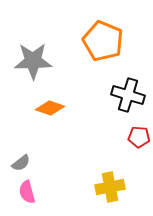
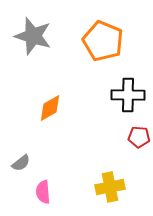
gray star: moved 25 px up; rotated 18 degrees clockwise
black cross: rotated 16 degrees counterclockwise
orange diamond: rotated 48 degrees counterclockwise
pink semicircle: moved 16 px right; rotated 10 degrees clockwise
